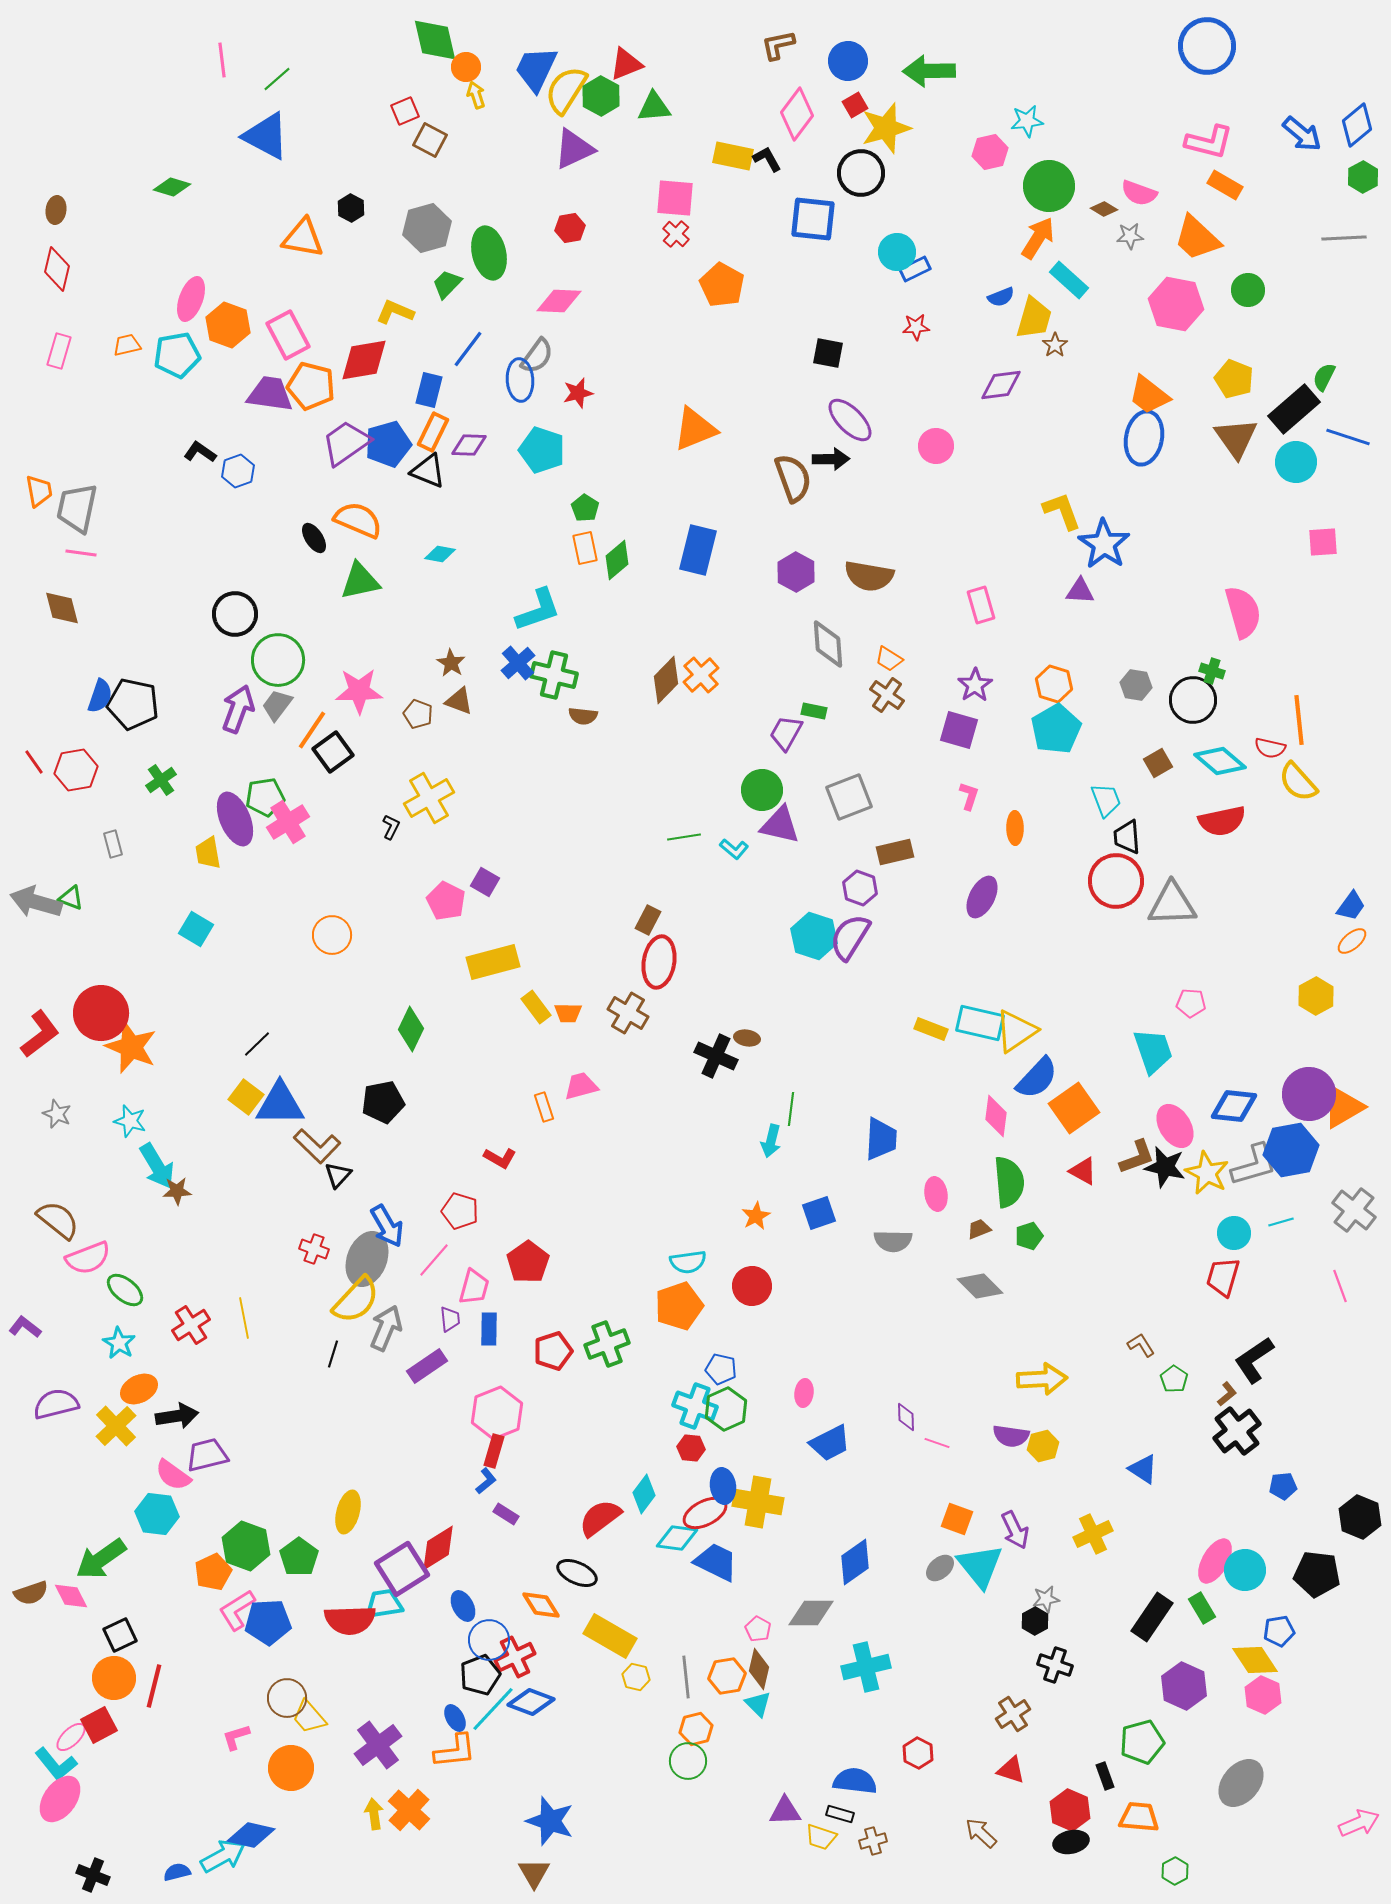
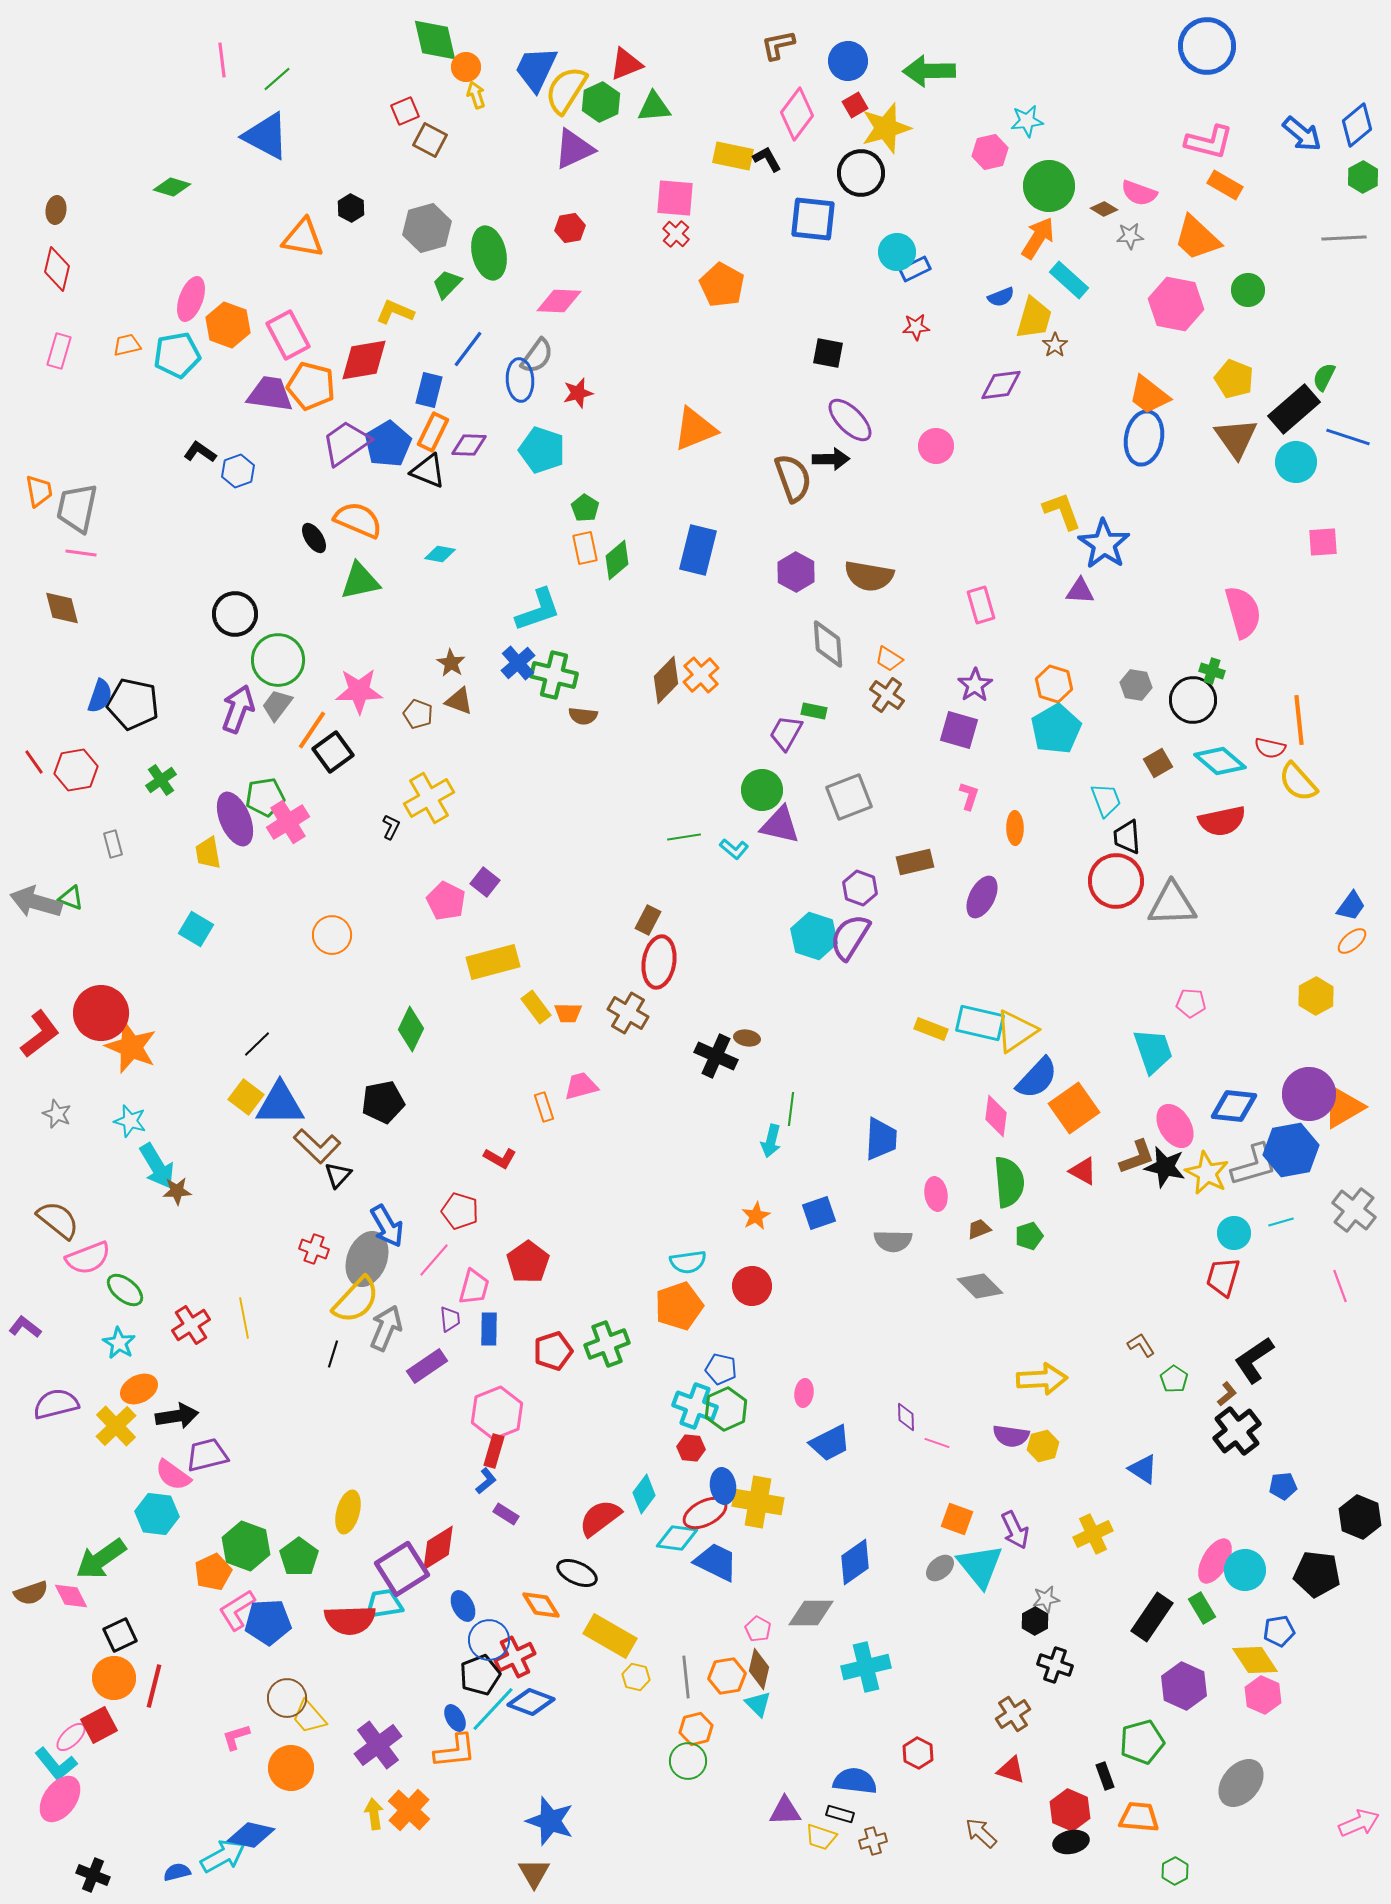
green hexagon at (601, 96): moved 6 px down; rotated 6 degrees clockwise
blue pentagon at (388, 444): rotated 15 degrees counterclockwise
brown rectangle at (895, 852): moved 20 px right, 10 px down
purple square at (485, 882): rotated 8 degrees clockwise
